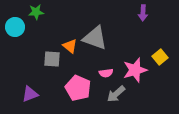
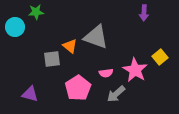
purple arrow: moved 1 px right
gray triangle: moved 1 px right, 1 px up
gray square: rotated 12 degrees counterclockwise
pink star: rotated 25 degrees counterclockwise
pink pentagon: rotated 15 degrees clockwise
purple triangle: rotated 36 degrees clockwise
